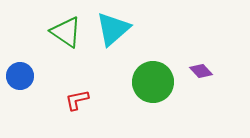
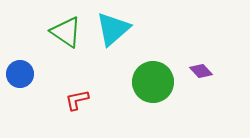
blue circle: moved 2 px up
